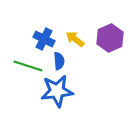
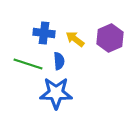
blue cross: moved 6 px up; rotated 20 degrees counterclockwise
green line: moved 2 px up
blue star: moved 1 px left, 2 px down; rotated 8 degrees clockwise
